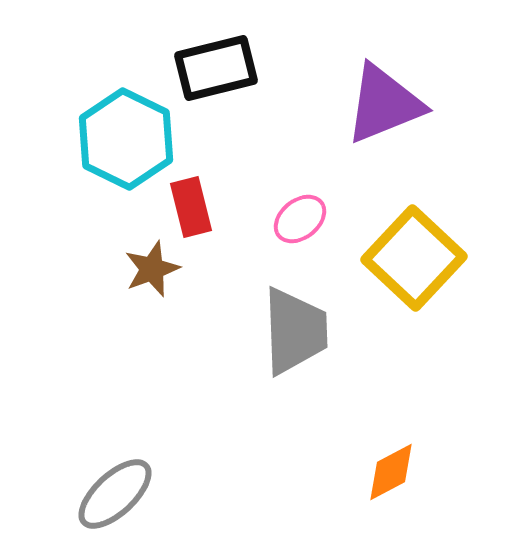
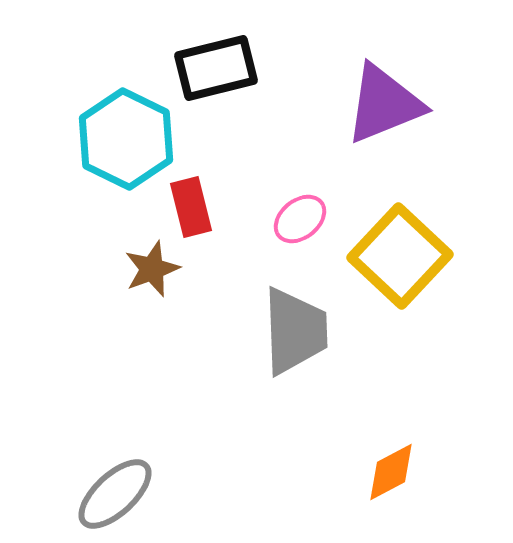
yellow square: moved 14 px left, 2 px up
